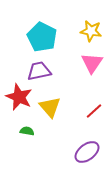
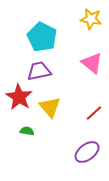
yellow star: moved 12 px up
pink triangle: rotated 25 degrees counterclockwise
red star: rotated 8 degrees clockwise
red line: moved 2 px down
